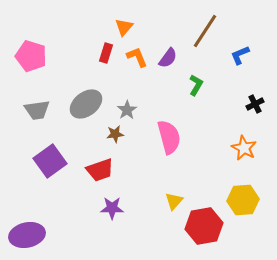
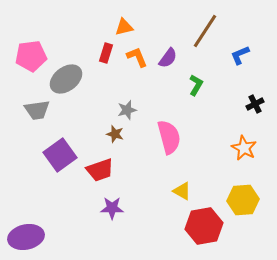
orange triangle: rotated 36 degrees clockwise
pink pentagon: rotated 24 degrees counterclockwise
gray ellipse: moved 20 px left, 25 px up
gray star: rotated 18 degrees clockwise
brown star: rotated 24 degrees clockwise
purple square: moved 10 px right, 6 px up
yellow triangle: moved 8 px right, 10 px up; rotated 42 degrees counterclockwise
purple ellipse: moved 1 px left, 2 px down
